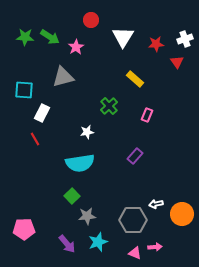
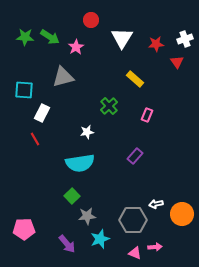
white triangle: moved 1 px left, 1 px down
cyan star: moved 2 px right, 3 px up
